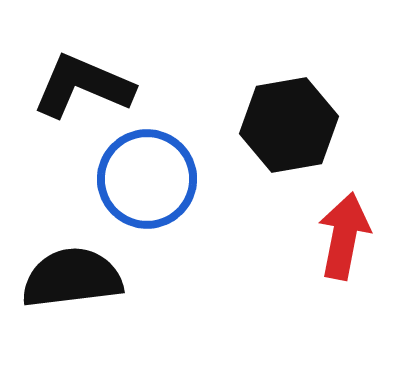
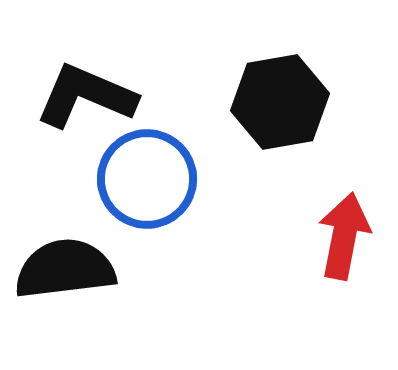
black L-shape: moved 3 px right, 10 px down
black hexagon: moved 9 px left, 23 px up
black semicircle: moved 7 px left, 9 px up
